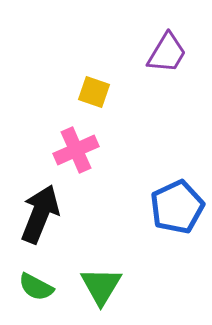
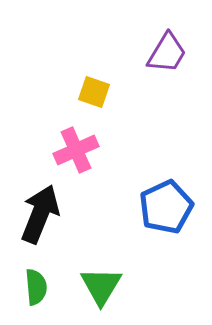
blue pentagon: moved 11 px left
green semicircle: rotated 123 degrees counterclockwise
